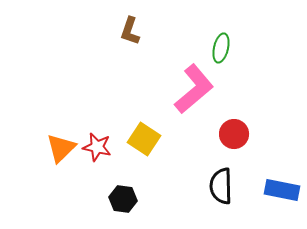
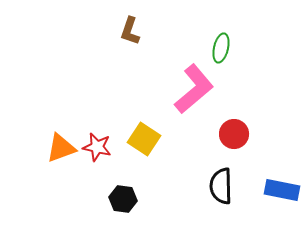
orange triangle: rotated 24 degrees clockwise
